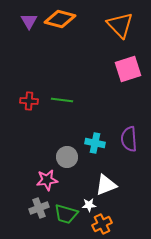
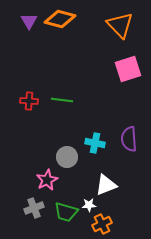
pink star: rotated 20 degrees counterclockwise
gray cross: moved 5 px left
green trapezoid: moved 2 px up
